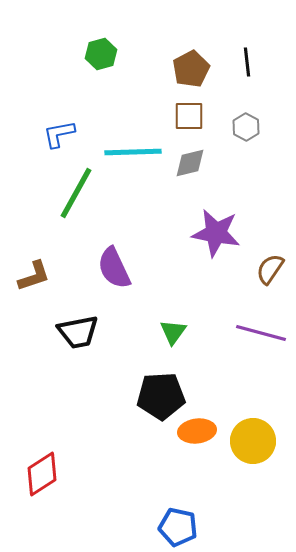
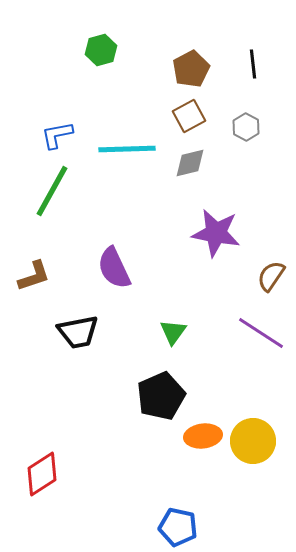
green hexagon: moved 4 px up
black line: moved 6 px right, 2 px down
brown square: rotated 28 degrees counterclockwise
blue L-shape: moved 2 px left, 1 px down
cyan line: moved 6 px left, 3 px up
green line: moved 24 px left, 2 px up
brown semicircle: moved 1 px right, 7 px down
purple line: rotated 18 degrees clockwise
black pentagon: rotated 21 degrees counterclockwise
orange ellipse: moved 6 px right, 5 px down
